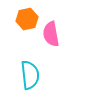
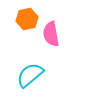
cyan semicircle: rotated 124 degrees counterclockwise
